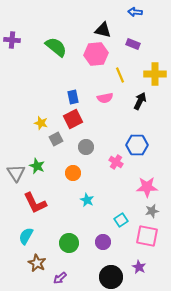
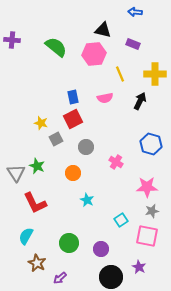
pink hexagon: moved 2 px left
yellow line: moved 1 px up
blue hexagon: moved 14 px right, 1 px up; rotated 15 degrees clockwise
purple circle: moved 2 px left, 7 px down
